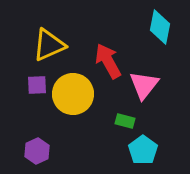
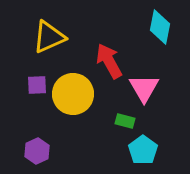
yellow triangle: moved 8 px up
red arrow: moved 1 px right
pink triangle: moved 3 px down; rotated 8 degrees counterclockwise
